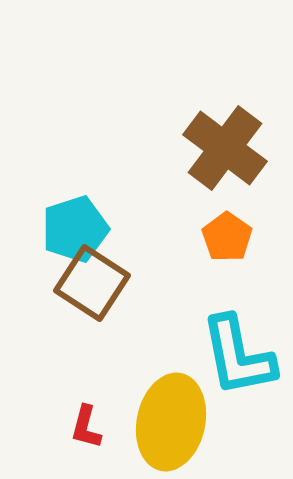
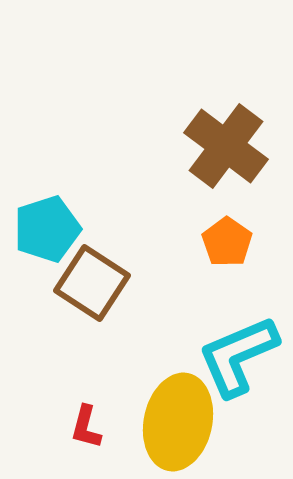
brown cross: moved 1 px right, 2 px up
cyan pentagon: moved 28 px left
orange pentagon: moved 5 px down
cyan L-shape: rotated 78 degrees clockwise
yellow ellipse: moved 7 px right
